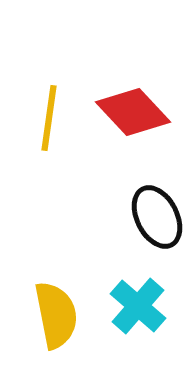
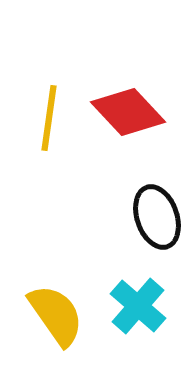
red diamond: moved 5 px left
black ellipse: rotated 8 degrees clockwise
yellow semicircle: rotated 24 degrees counterclockwise
